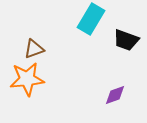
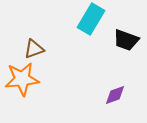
orange star: moved 5 px left
